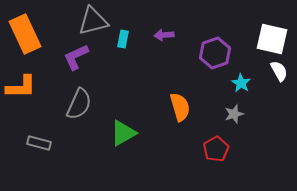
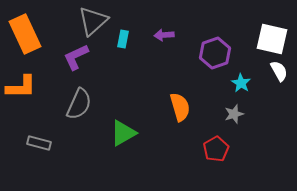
gray triangle: rotated 28 degrees counterclockwise
